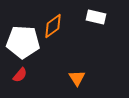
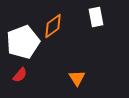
white rectangle: rotated 66 degrees clockwise
white pentagon: rotated 24 degrees counterclockwise
